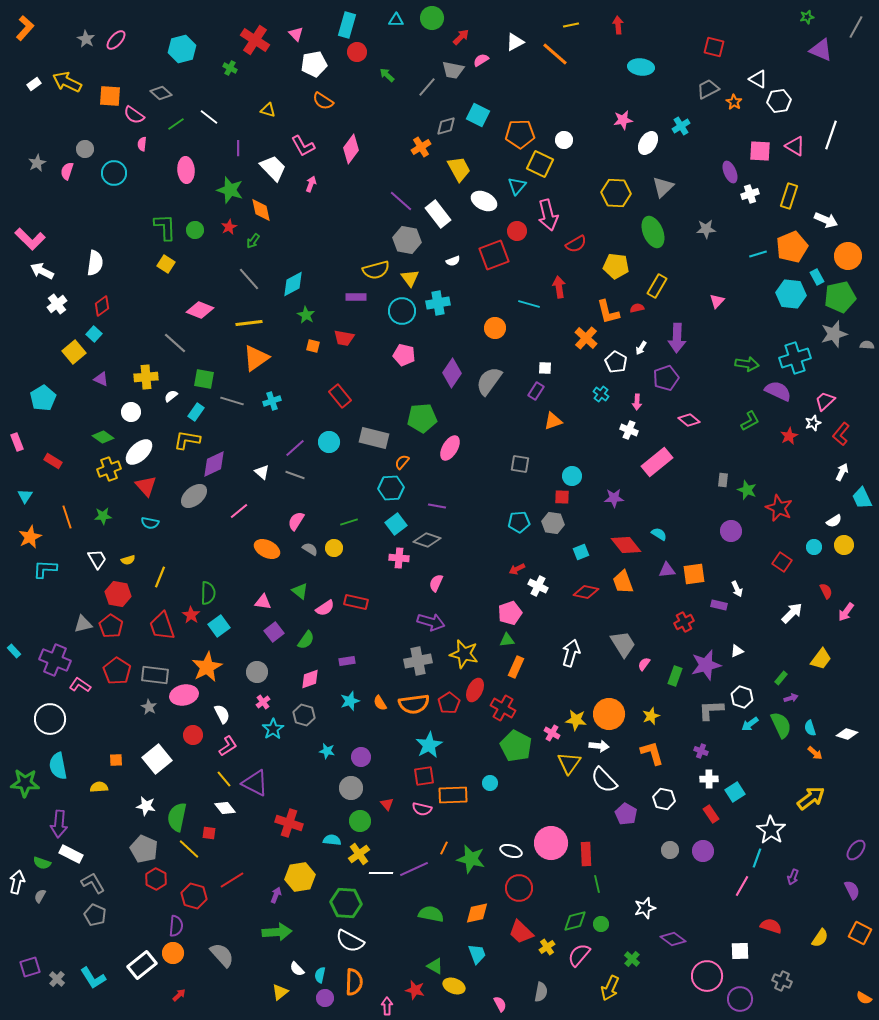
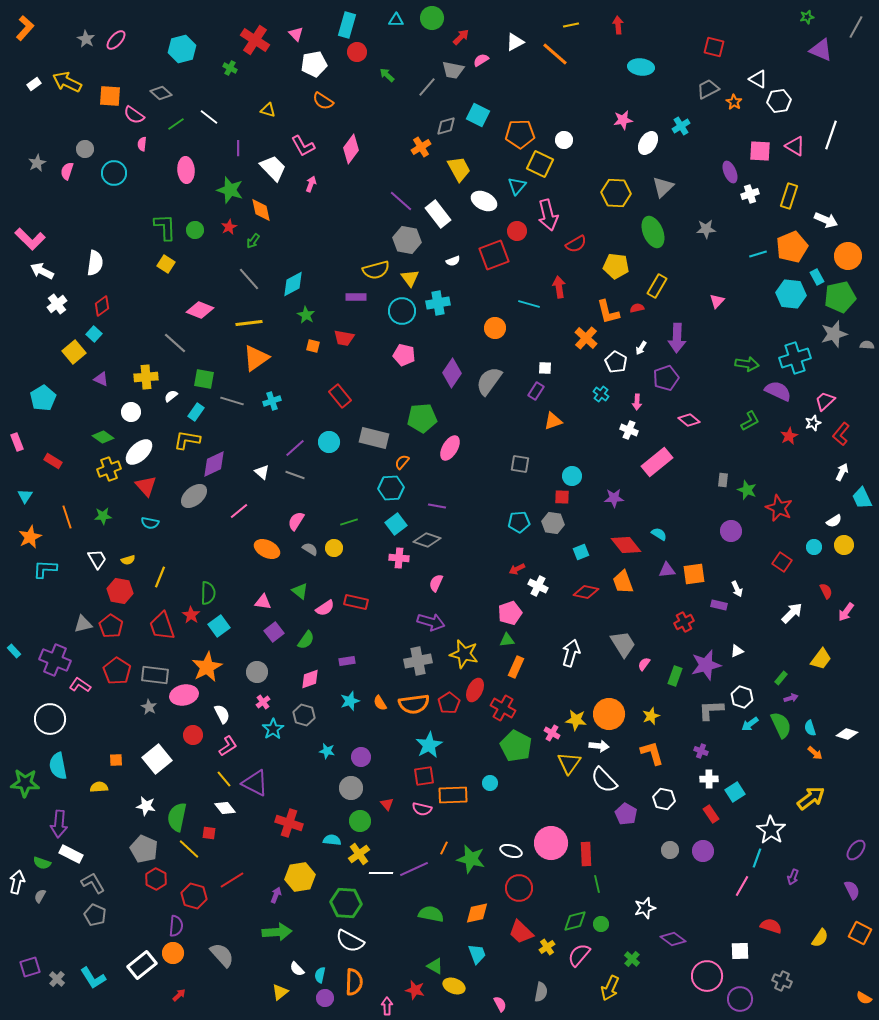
red hexagon at (118, 594): moved 2 px right, 3 px up
